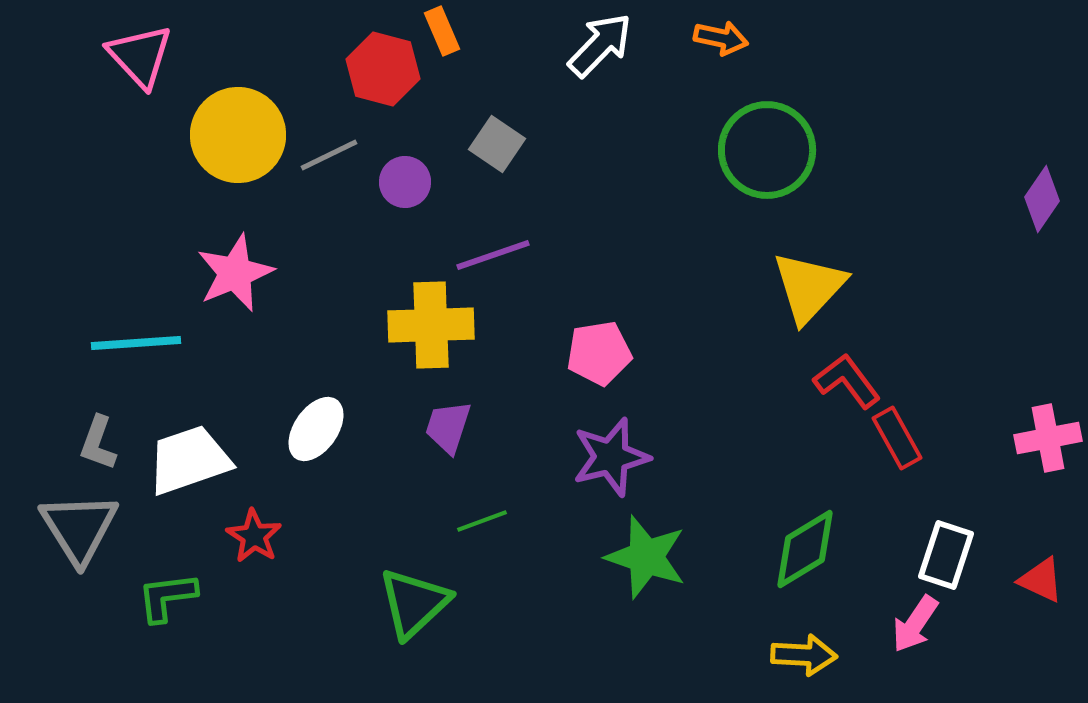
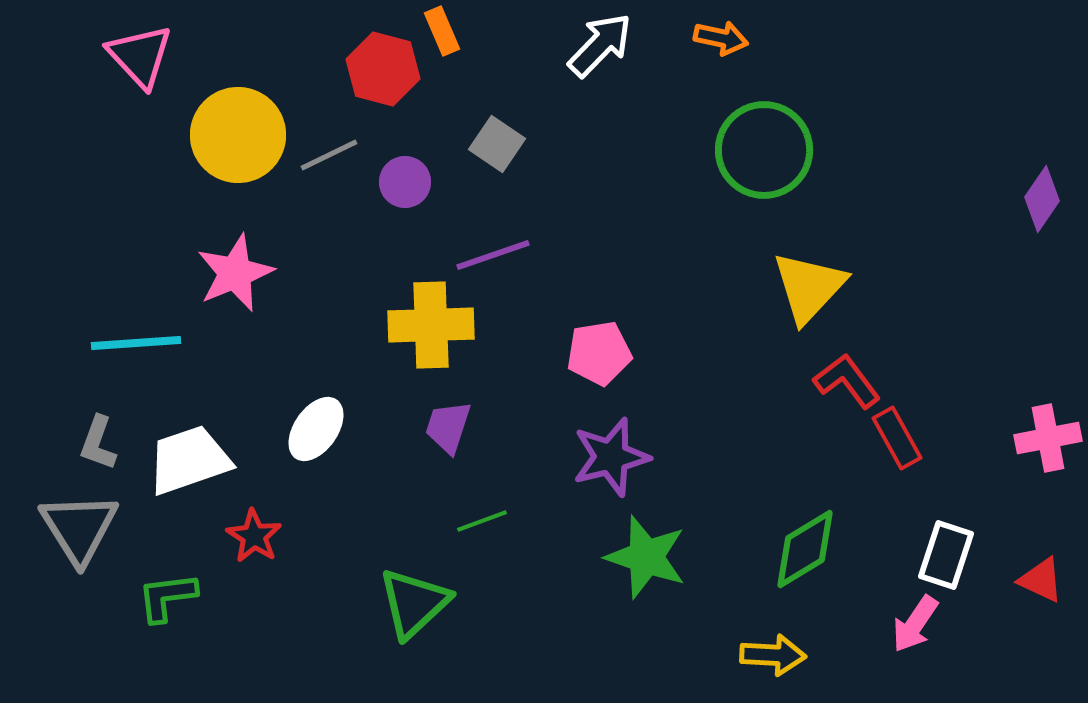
green circle: moved 3 px left
yellow arrow: moved 31 px left
